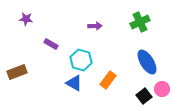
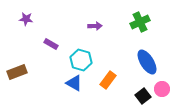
black square: moved 1 px left
